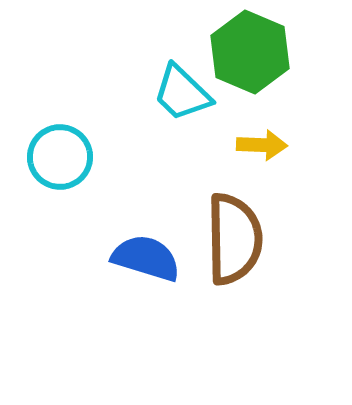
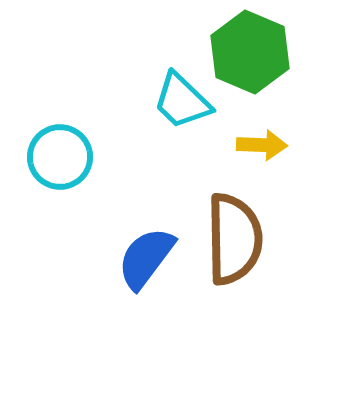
cyan trapezoid: moved 8 px down
blue semicircle: rotated 70 degrees counterclockwise
